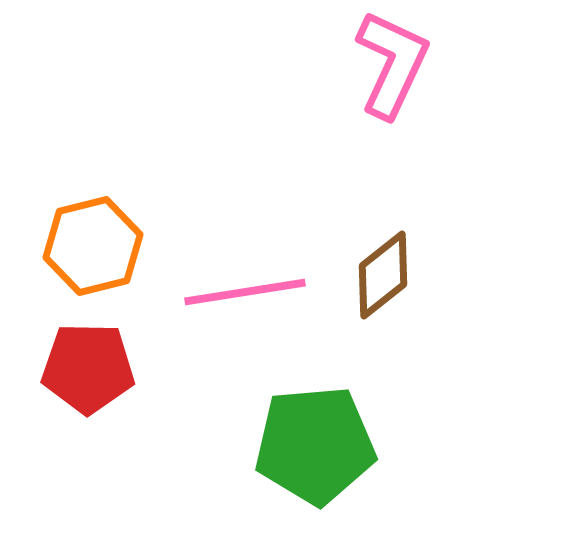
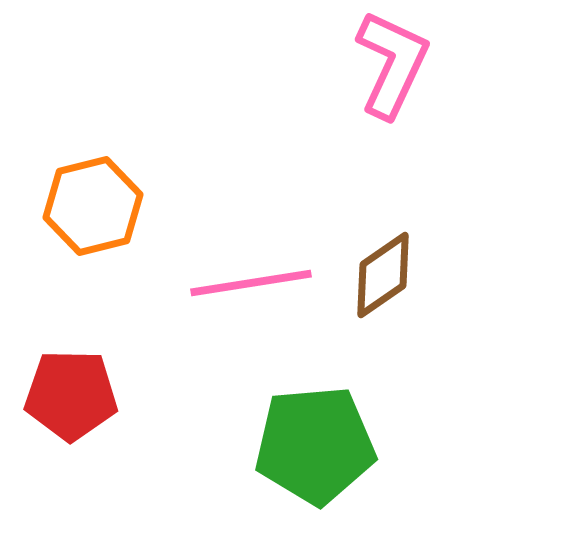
orange hexagon: moved 40 px up
brown diamond: rotated 4 degrees clockwise
pink line: moved 6 px right, 9 px up
red pentagon: moved 17 px left, 27 px down
